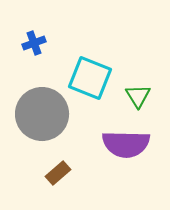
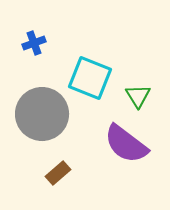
purple semicircle: rotated 36 degrees clockwise
